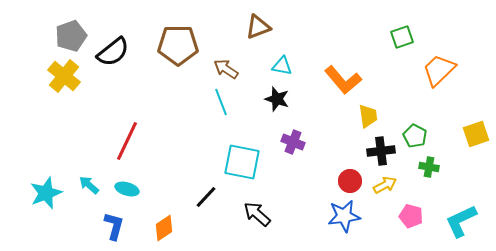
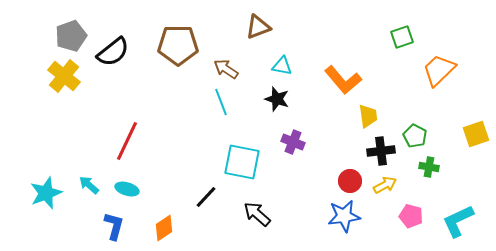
cyan L-shape: moved 3 px left
